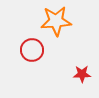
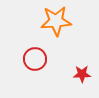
red circle: moved 3 px right, 9 px down
